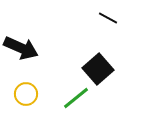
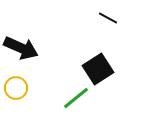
black square: rotated 8 degrees clockwise
yellow circle: moved 10 px left, 6 px up
